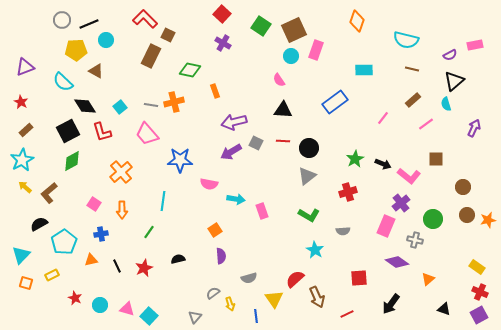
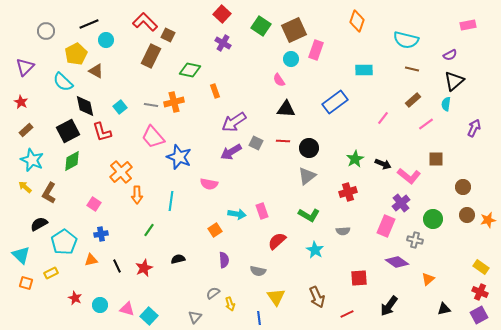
red L-shape at (145, 19): moved 3 px down
gray circle at (62, 20): moved 16 px left, 11 px down
pink rectangle at (475, 45): moved 7 px left, 20 px up
yellow pentagon at (76, 50): moved 4 px down; rotated 25 degrees counterclockwise
cyan circle at (291, 56): moved 3 px down
purple triangle at (25, 67): rotated 24 degrees counterclockwise
cyan semicircle at (446, 104): rotated 24 degrees clockwise
black diamond at (85, 106): rotated 20 degrees clockwise
black triangle at (283, 110): moved 3 px right, 1 px up
purple arrow at (234, 122): rotated 20 degrees counterclockwise
pink trapezoid at (147, 134): moved 6 px right, 3 px down
cyan star at (22, 160): moved 10 px right; rotated 20 degrees counterclockwise
blue star at (180, 160): moved 1 px left, 3 px up; rotated 20 degrees clockwise
brown L-shape at (49, 193): rotated 20 degrees counterclockwise
cyan arrow at (236, 199): moved 1 px right, 15 px down
cyan line at (163, 201): moved 8 px right
orange arrow at (122, 210): moved 15 px right, 15 px up
green line at (149, 232): moved 2 px up
cyan triangle at (21, 255): rotated 30 degrees counterclockwise
purple semicircle at (221, 256): moved 3 px right, 4 px down
yellow rectangle at (477, 267): moved 4 px right
yellow rectangle at (52, 275): moved 1 px left, 2 px up
gray semicircle at (249, 278): moved 9 px right, 7 px up; rotated 28 degrees clockwise
red semicircle at (295, 279): moved 18 px left, 38 px up
yellow triangle at (274, 299): moved 2 px right, 2 px up
black arrow at (391, 304): moved 2 px left, 2 px down
black triangle at (444, 309): rotated 32 degrees counterclockwise
blue line at (256, 316): moved 3 px right, 2 px down
